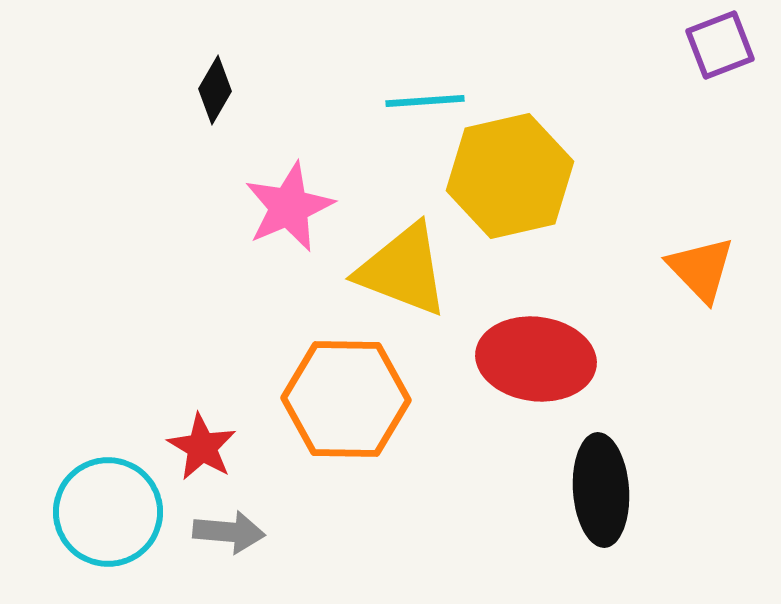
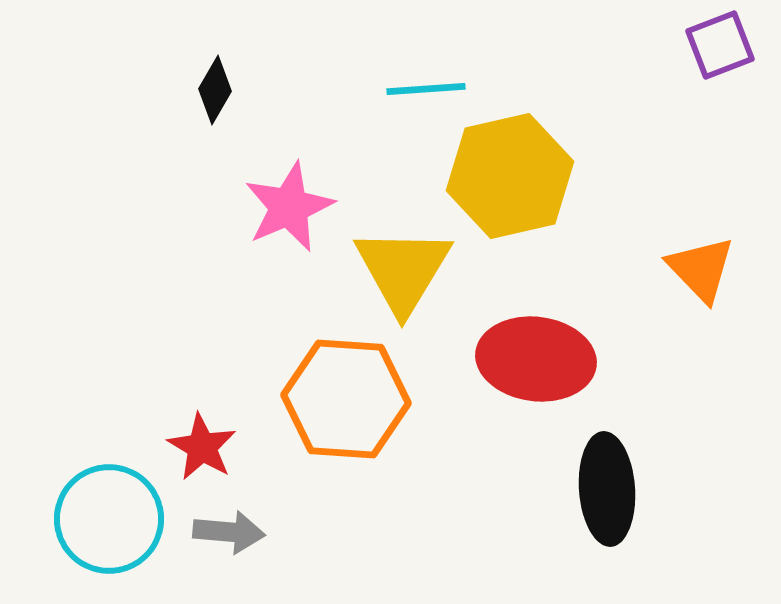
cyan line: moved 1 px right, 12 px up
yellow triangle: rotated 40 degrees clockwise
orange hexagon: rotated 3 degrees clockwise
black ellipse: moved 6 px right, 1 px up
cyan circle: moved 1 px right, 7 px down
